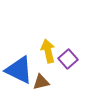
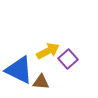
yellow arrow: rotated 75 degrees clockwise
brown triangle: rotated 18 degrees clockwise
